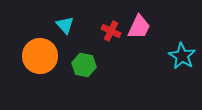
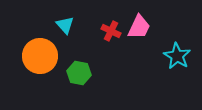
cyan star: moved 5 px left
green hexagon: moved 5 px left, 8 px down
